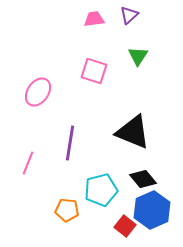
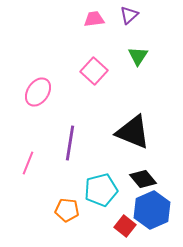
pink square: rotated 24 degrees clockwise
